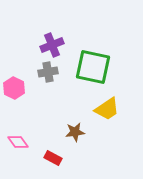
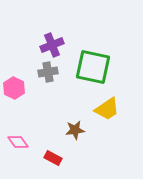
brown star: moved 2 px up
